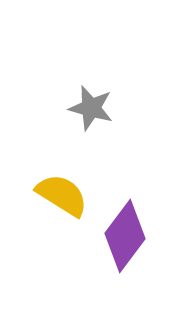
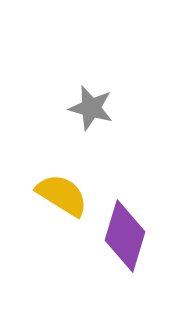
purple diamond: rotated 20 degrees counterclockwise
